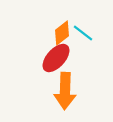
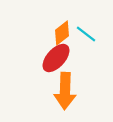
cyan line: moved 3 px right, 1 px down
